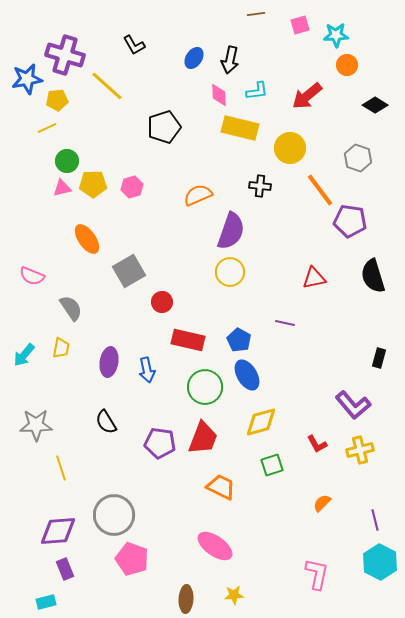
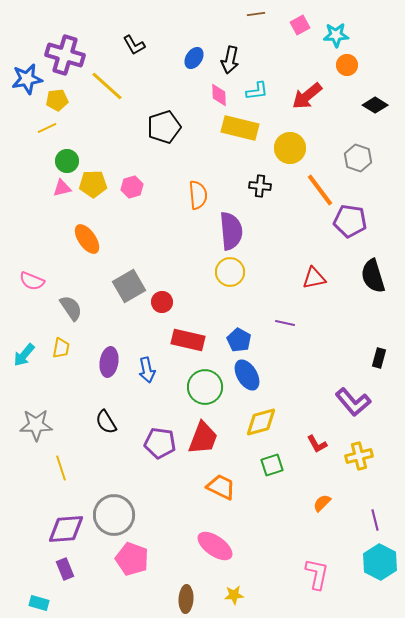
pink square at (300, 25): rotated 12 degrees counterclockwise
orange semicircle at (198, 195): rotated 108 degrees clockwise
purple semicircle at (231, 231): rotated 24 degrees counterclockwise
gray square at (129, 271): moved 15 px down
pink semicircle at (32, 276): moved 5 px down
purple L-shape at (353, 405): moved 3 px up
yellow cross at (360, 450): moved 1 px left, 6 px down
purple diamond at (58, 531): moved 8 px right, 2 px up
cyan rectangle at (46, 602): moved 7 px left, 1 px down; rotated 30 degrees clockwise
